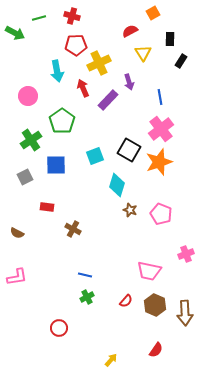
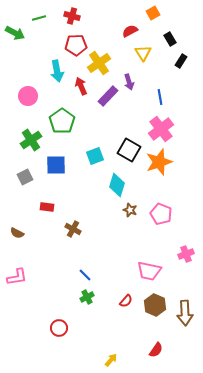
black rectangle at (170, 39): rotated 32 degrees counterclockwise
yellow cross at (99, 63): rotated 10 degrees counterclockwise
red arrow at (83, 88): moved 2 px left, 2 px up
purple rectangle at (108, 100): moved 4 px up
blue line at (85, 275): rotated 32 degrees clockwise
